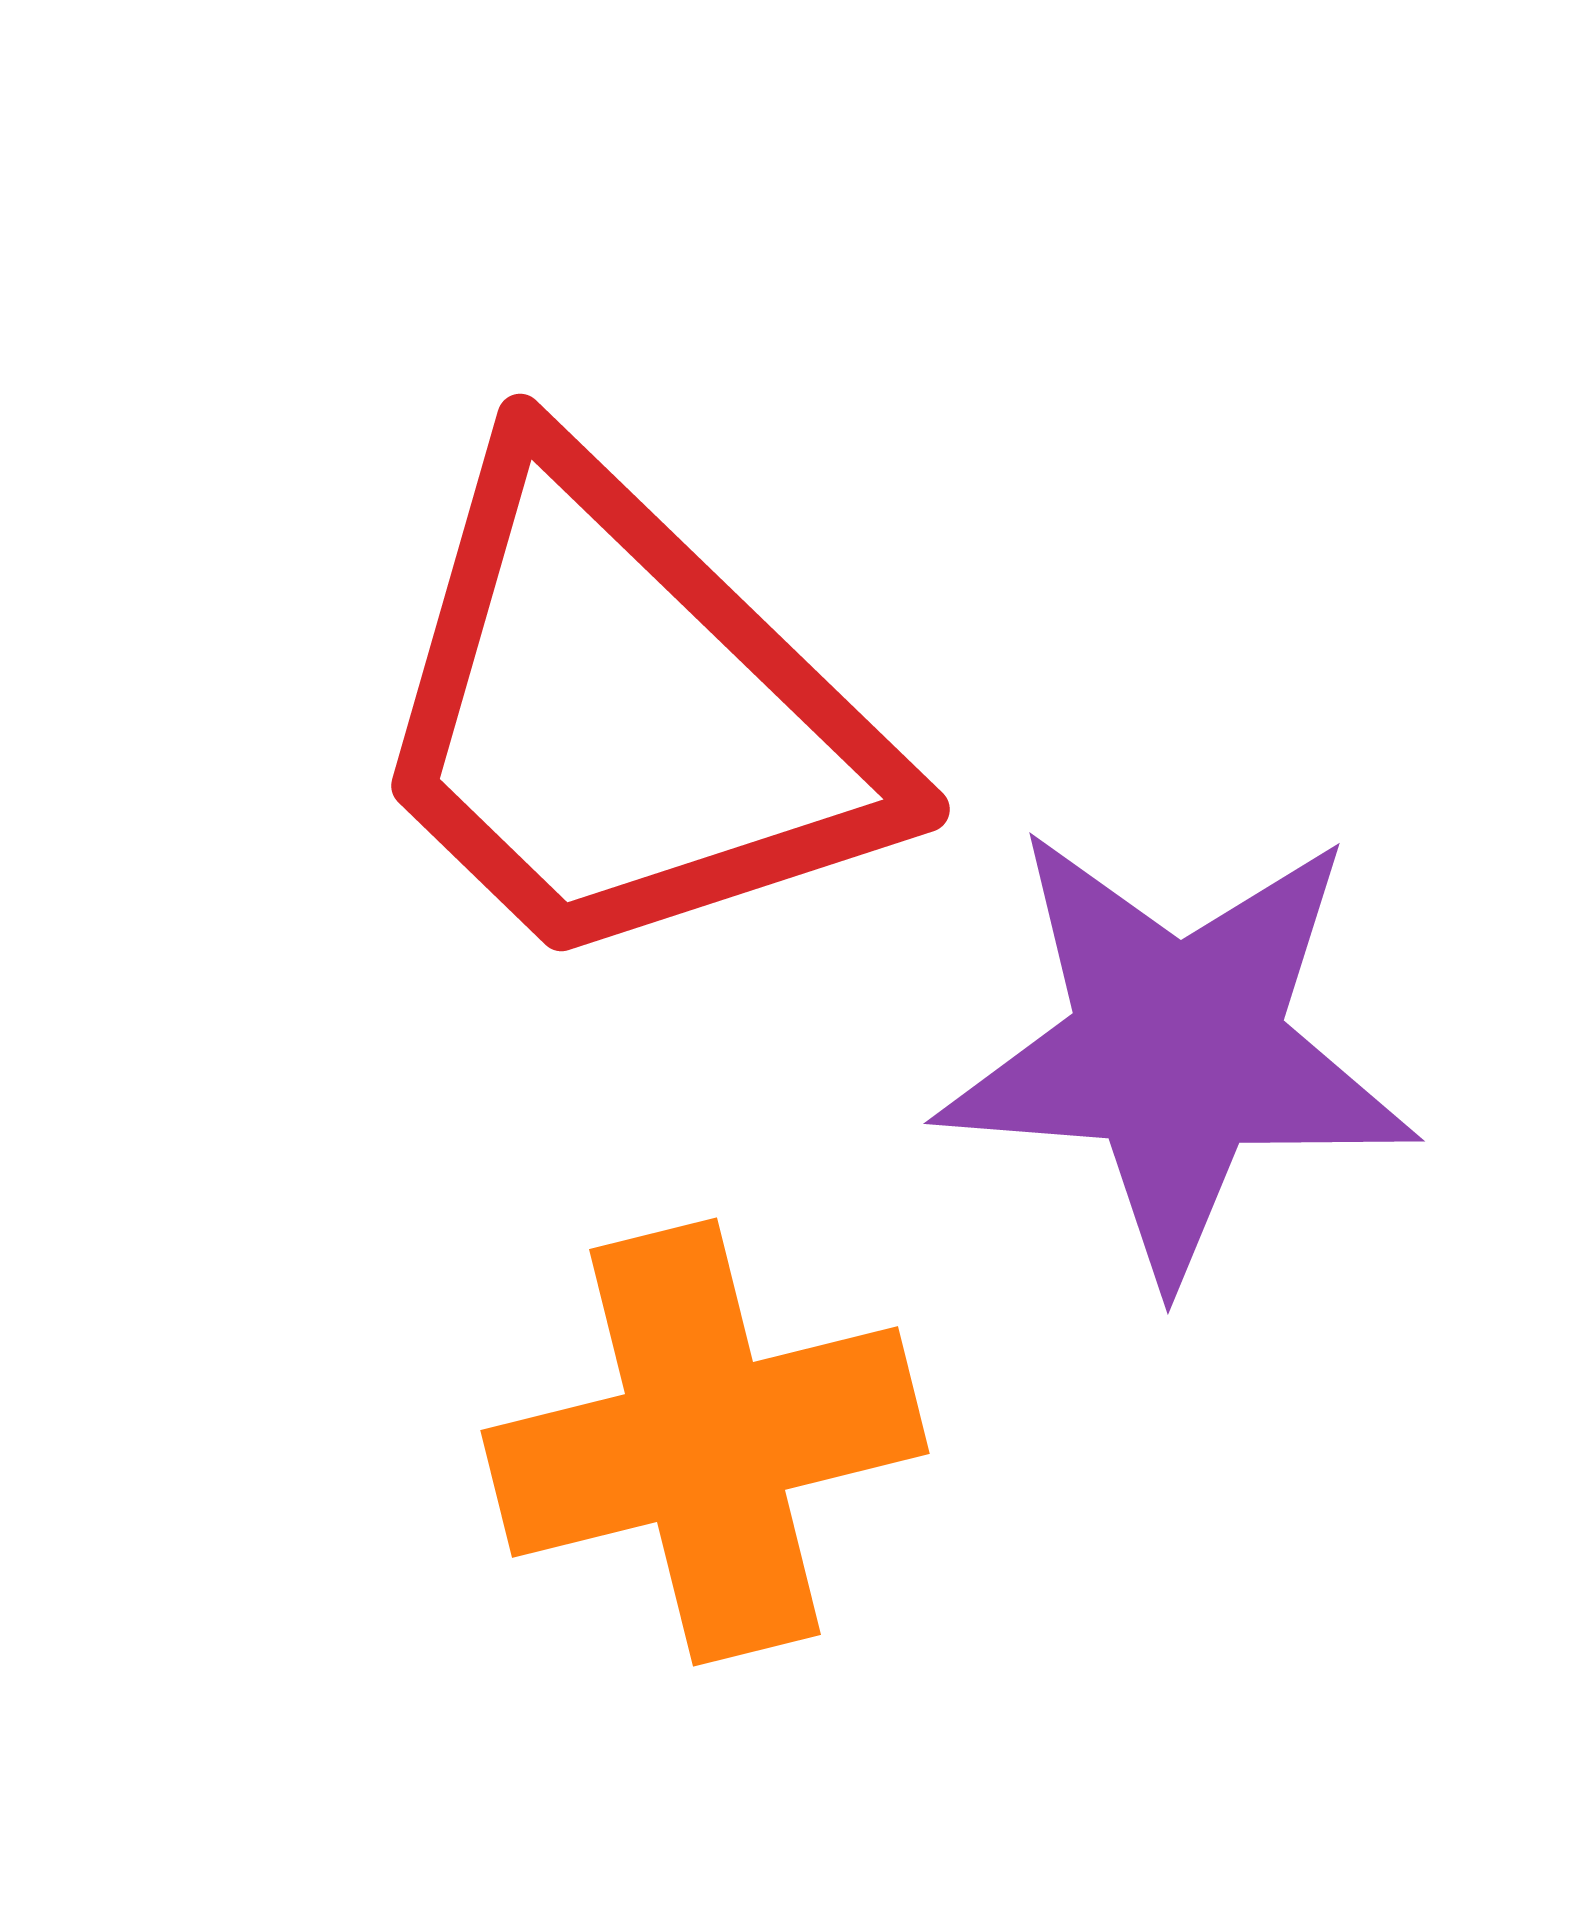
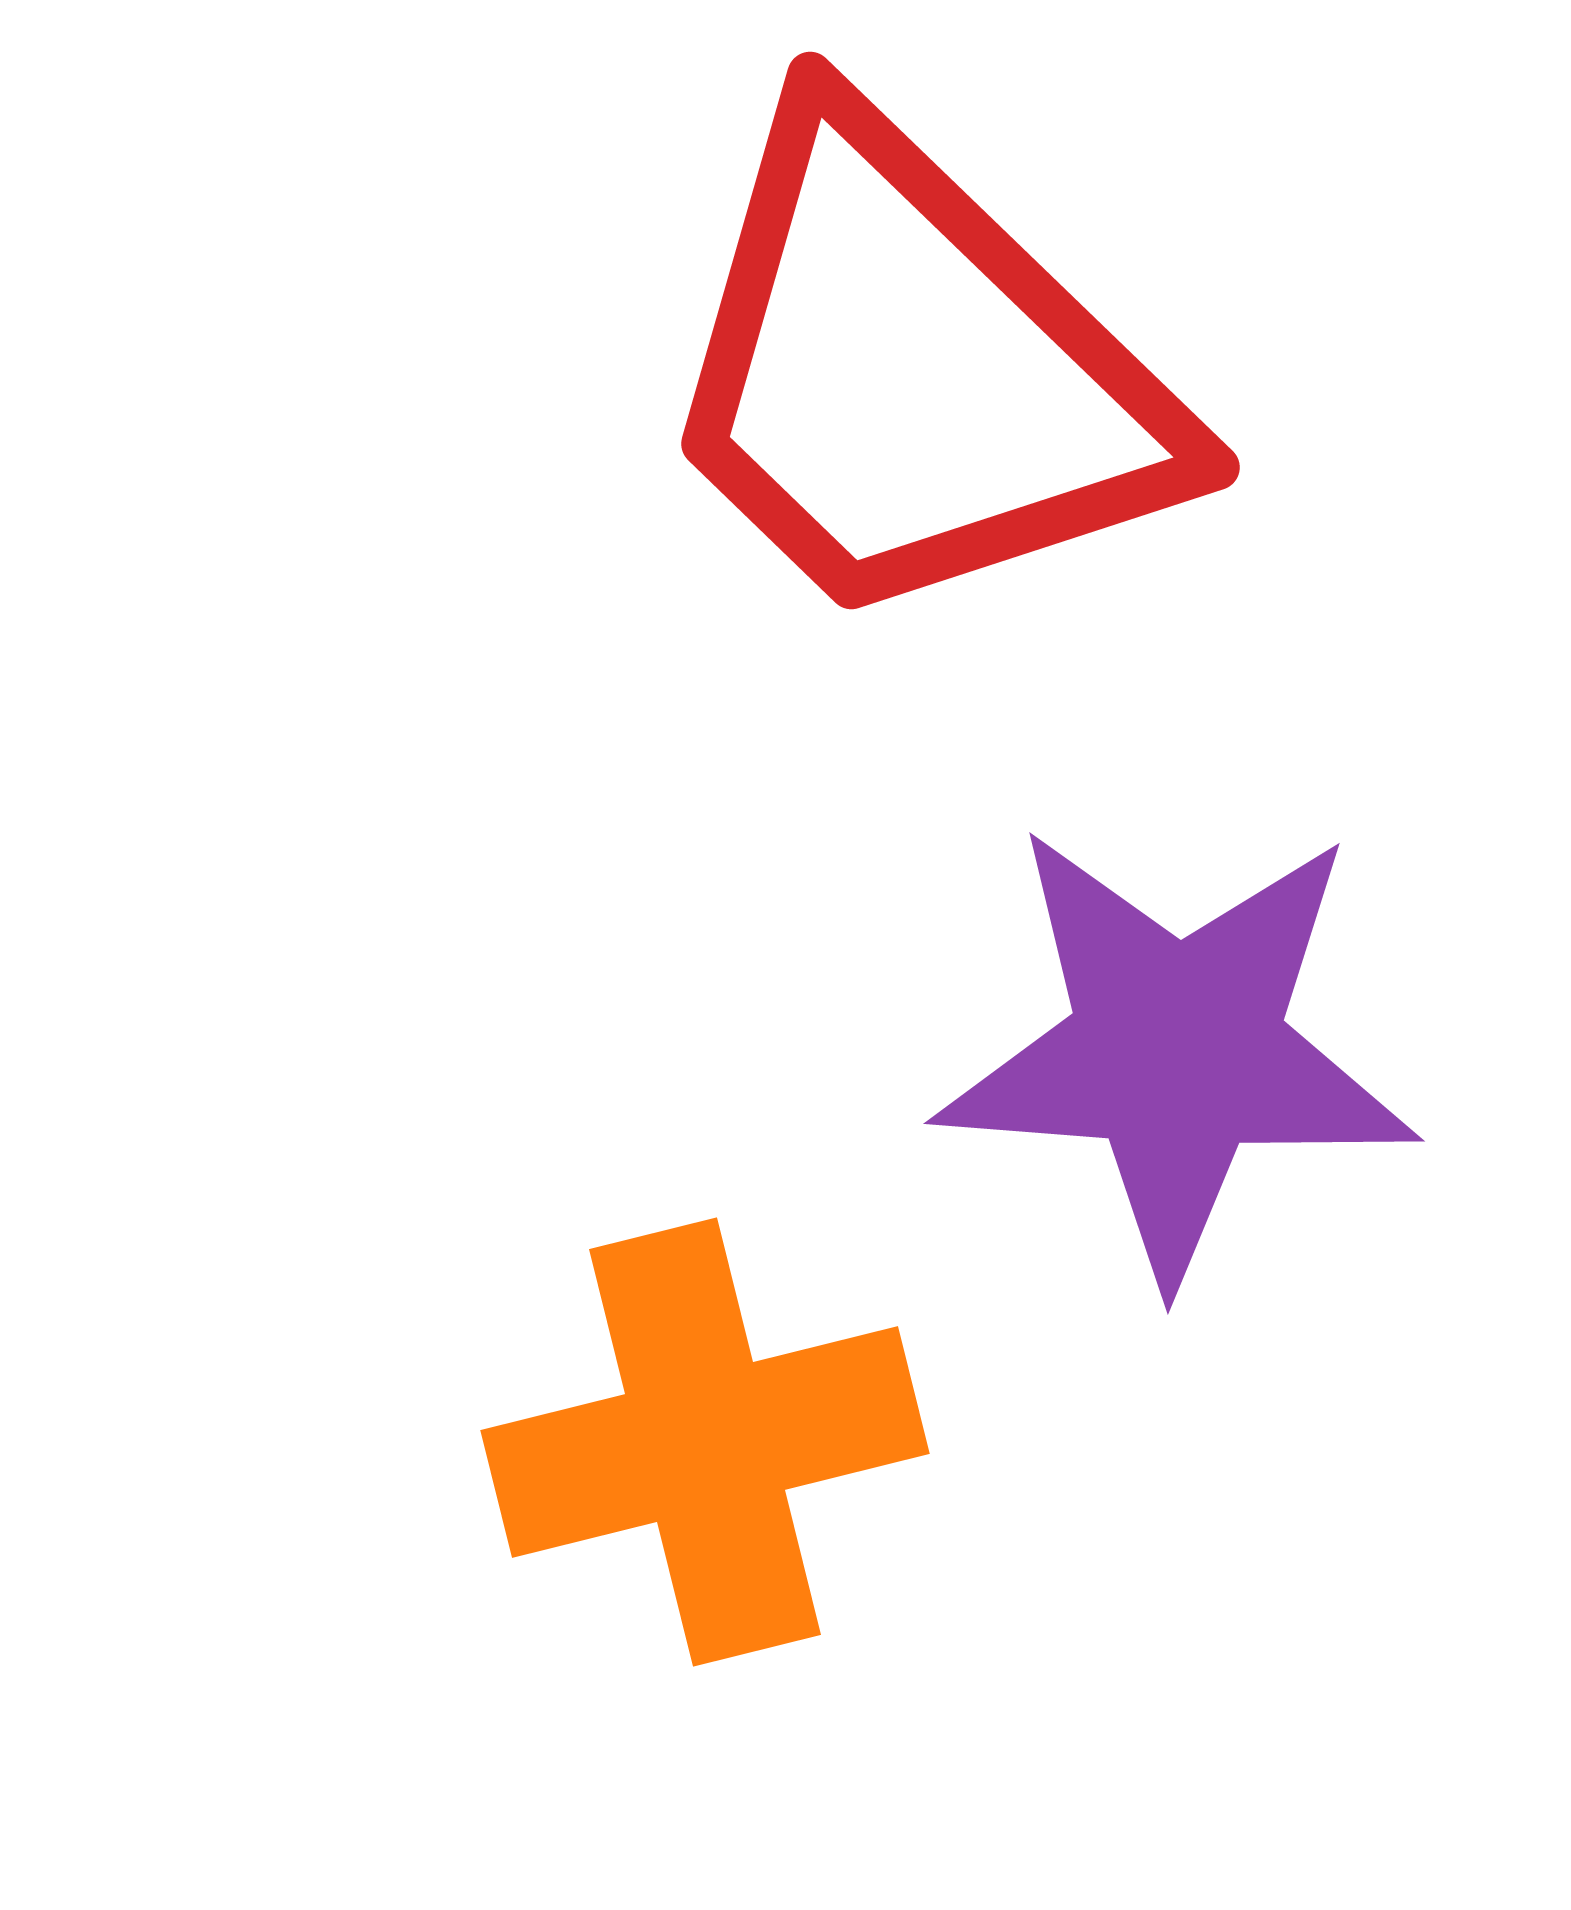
red trapezoid: moved 290 px right, 342 px up
